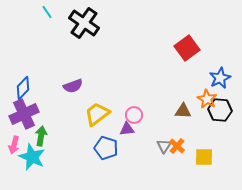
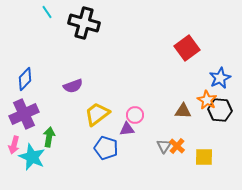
black cross: rotated 20 degrees counterclockwise
blue diamond: moved 2 px right, 9 px up
orange star: moved 1 px down
pink circle: moved 1 px right
green arrow: moved 8 px right, 1 px down
